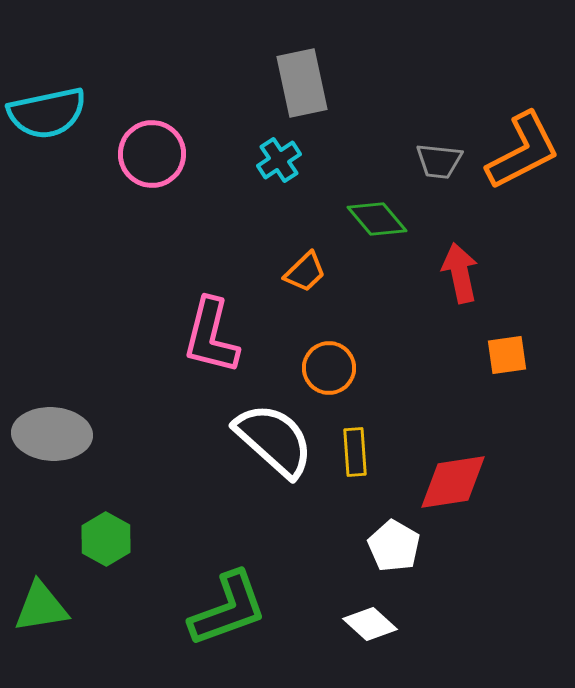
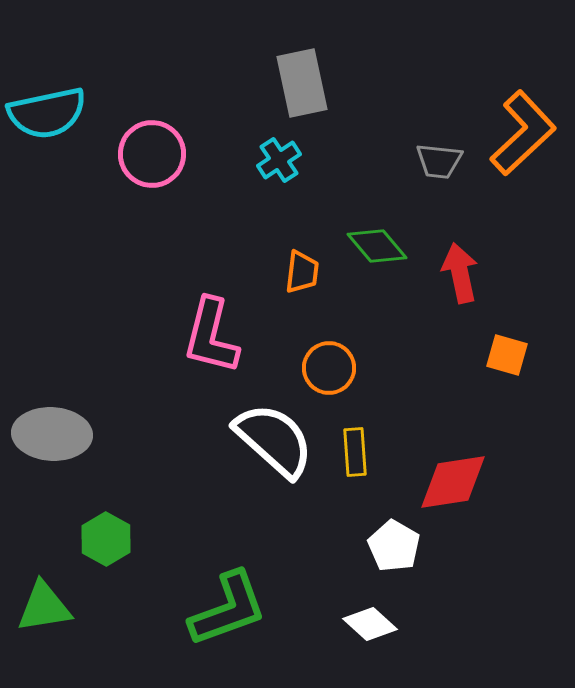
orange L-shape: moved 18 px up; rotated 16 degrees counterclockwise
green diamond: moved 27 px down
orange trapezoid: moved 3 px left; rotated 39 degrees counterclockwise
orange square: rotated 24 degrees clockwise
green triangle: moved 3 px right
